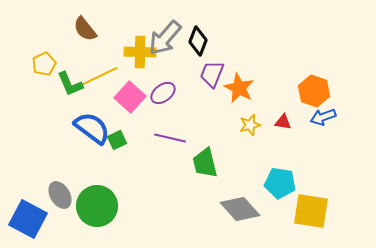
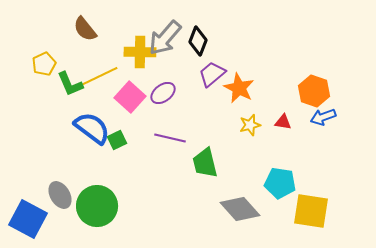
purple trapezoid: rotated 28 degrees clockwise
